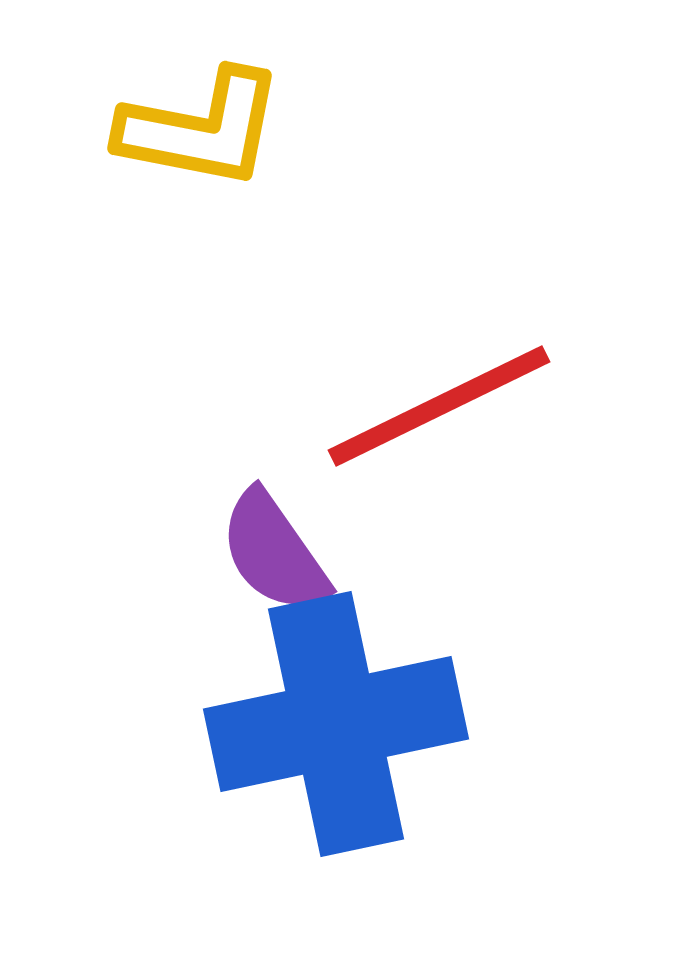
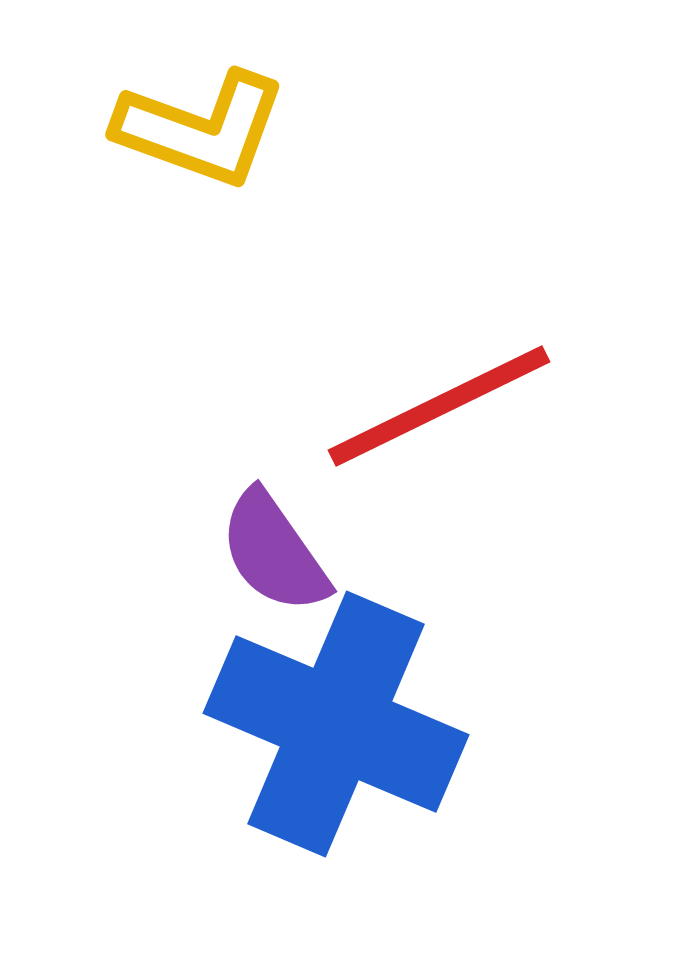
yellow L-shape: rotated 9 degrees clockwise
blue cross: rotated 35 degrees clockwise
